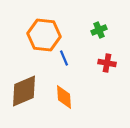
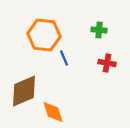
green cross: rotated 28 degrees clockwise
orange diamond: moved 11 px left, 15 px down; rotated 15 degrees counterclockwise
